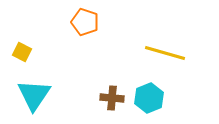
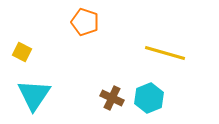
brown cross: rotated 20 degrees clockwise
